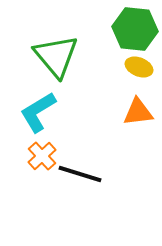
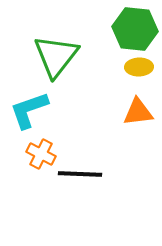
green triangle: rotated 18 degrees clockwise
yellow ellipse: rotated 24 degrees counterclockwise
cyan L-shape: moved 9 px left, 2 px up; rotated 12 degrees clockwise
orange cross: moved 1 px left, 2 px up; rotated 20 degrees counterclockwise
black line: rotated 15 degrees counterclockwise
